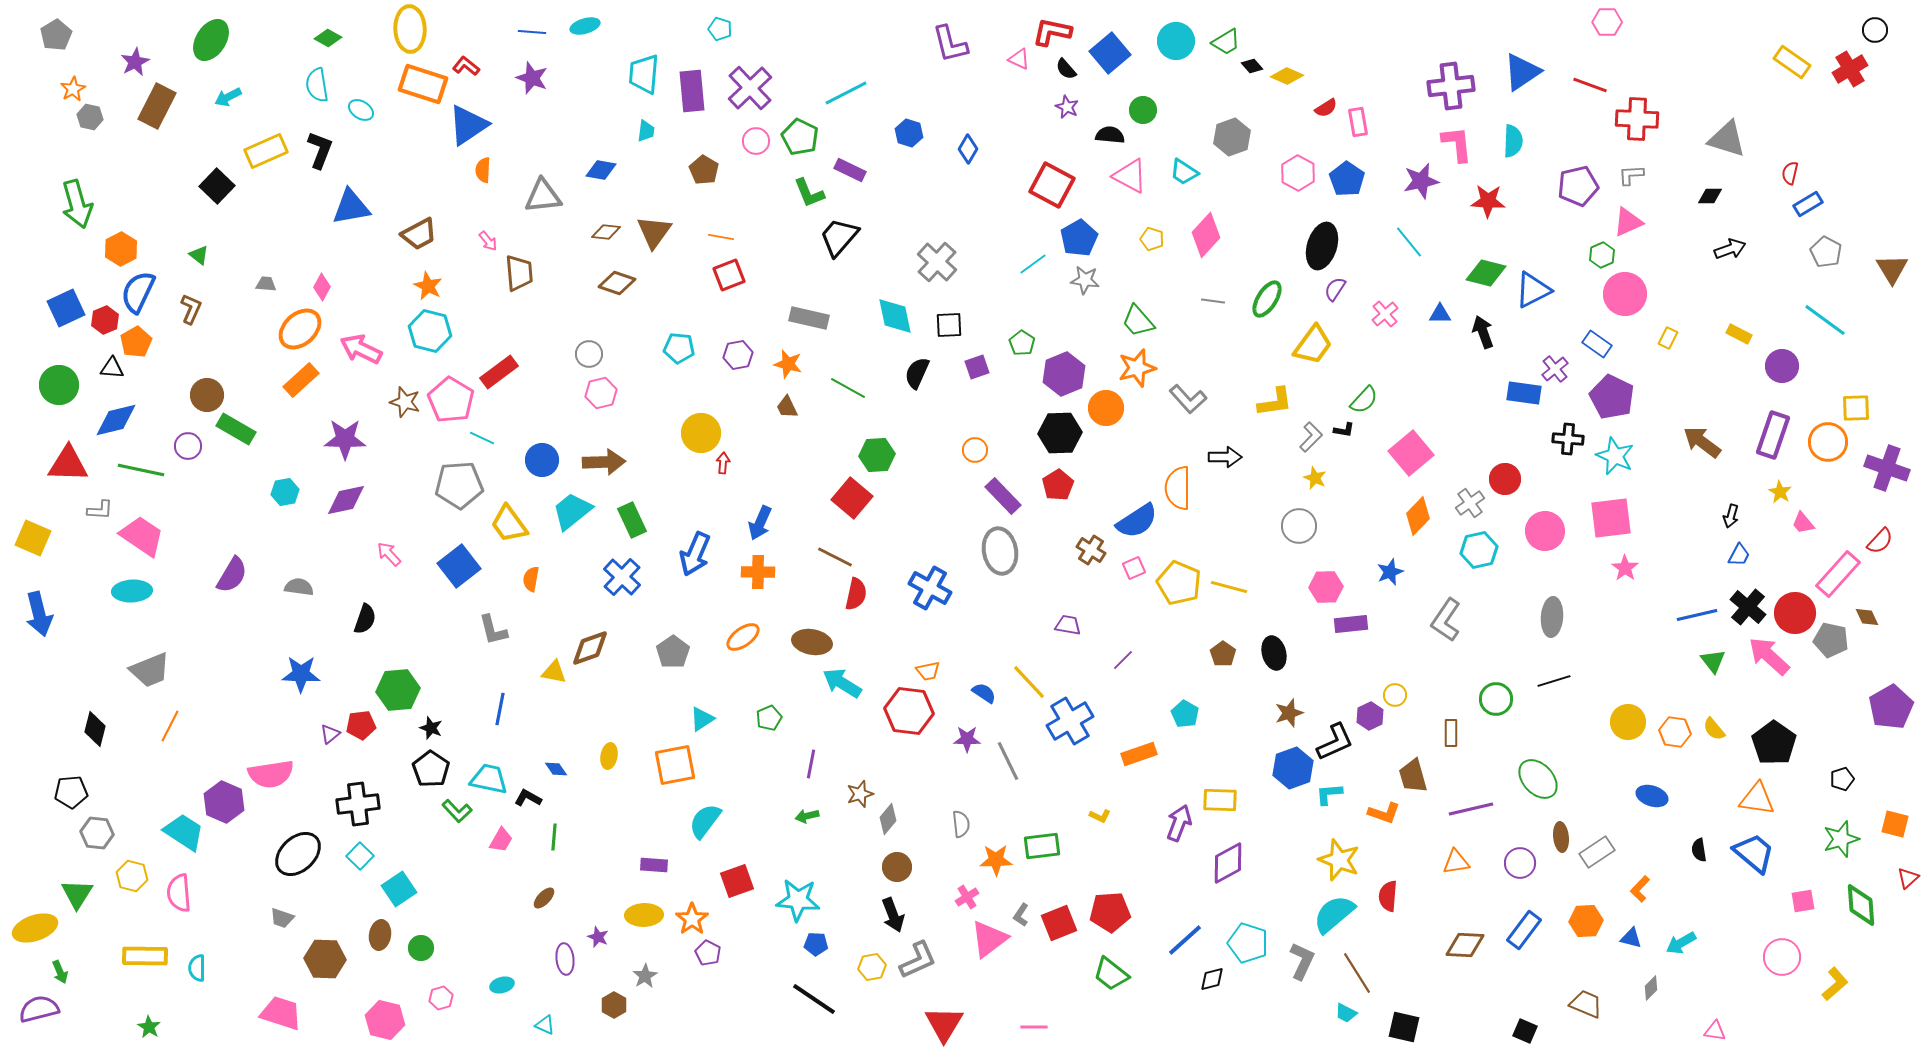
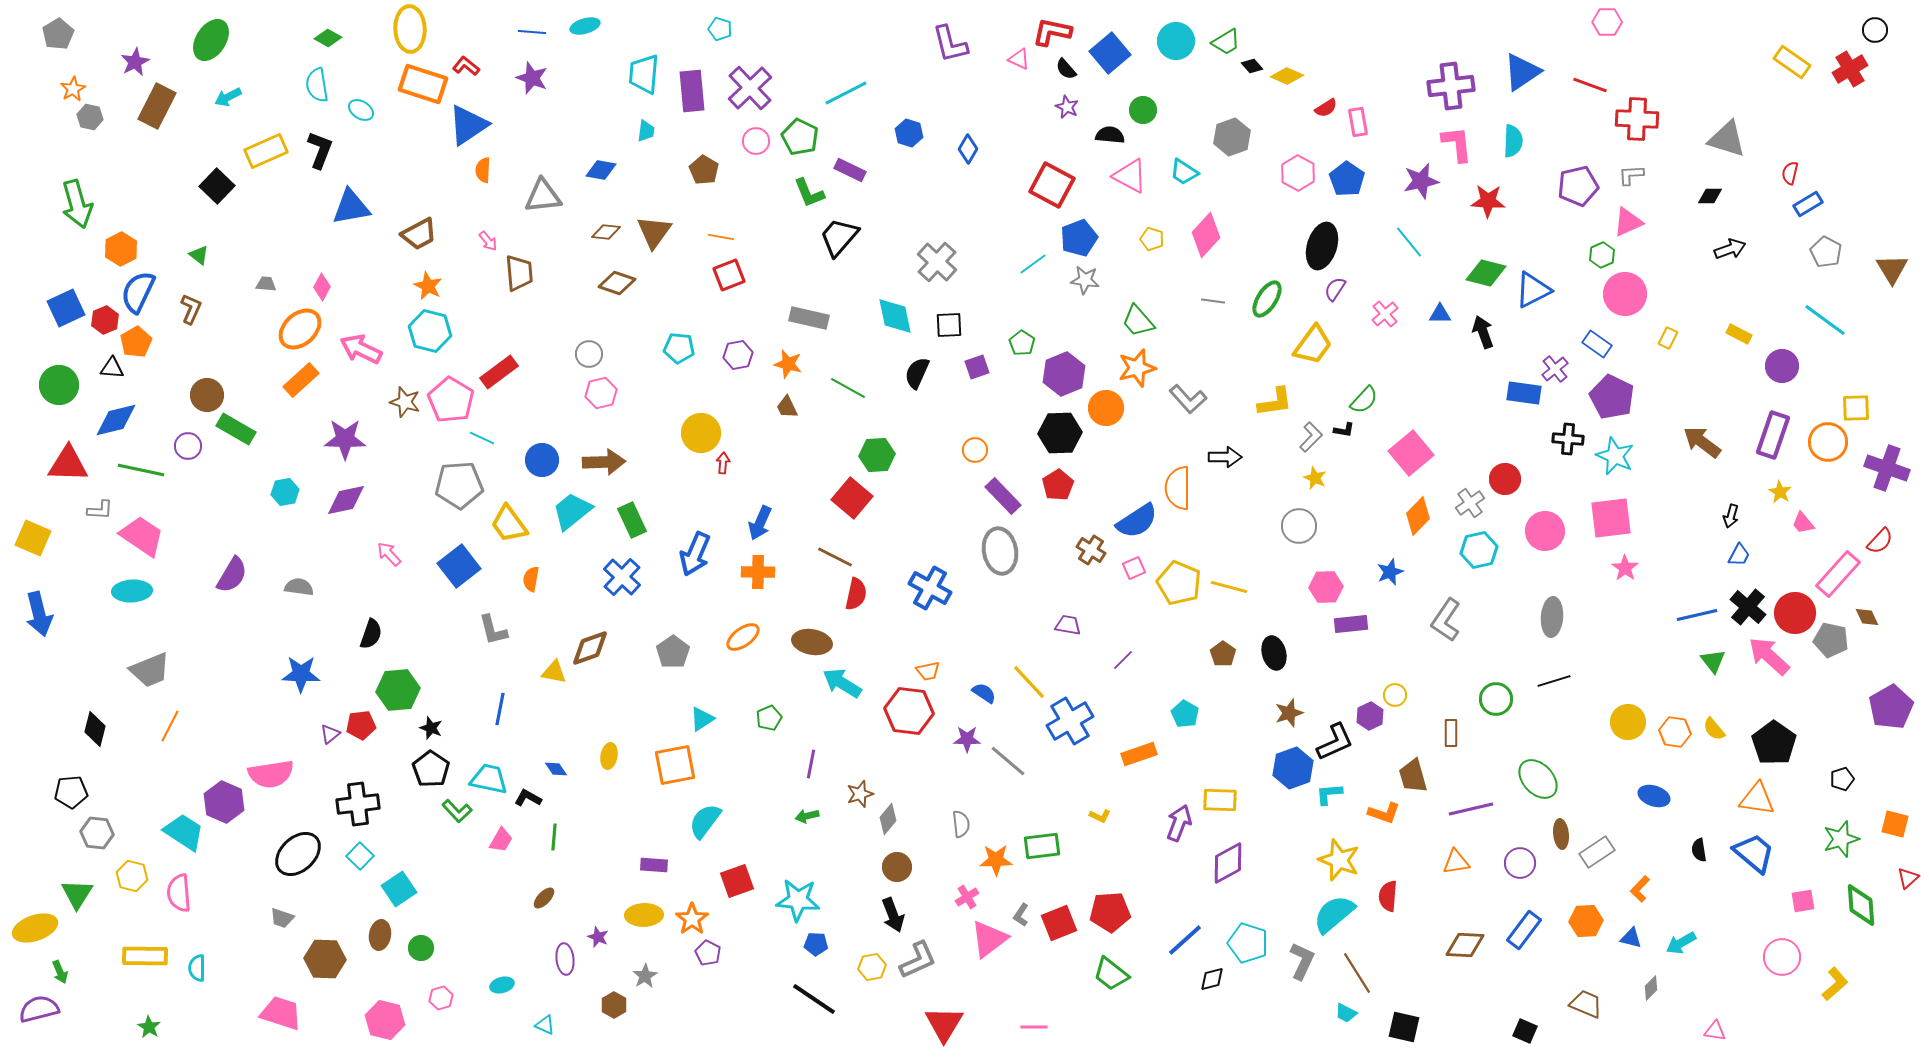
gray pentagon at (56, 35): moved 2 px right, 1 px up
blue pentagon at (1079, 238): rotated 9 degrees clockwise
black semicircle at (365, 619): moved 6 px right, 15 px down
gray line at (1008, 761): rotated 24 degrees counterclockwise
blue ellipse at (1652, 796): moved 2 px right
brown ellipse at (1561, 837): moved 3 px up
